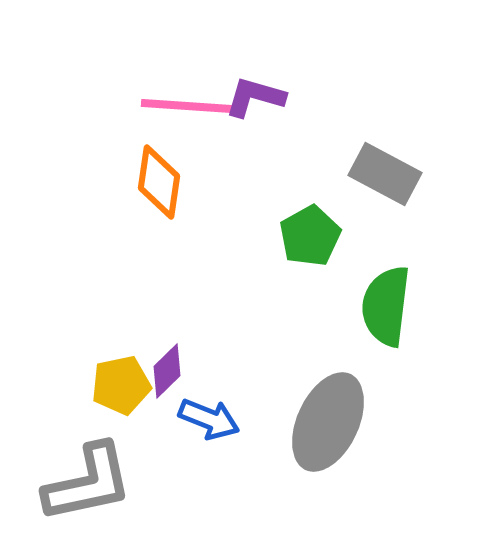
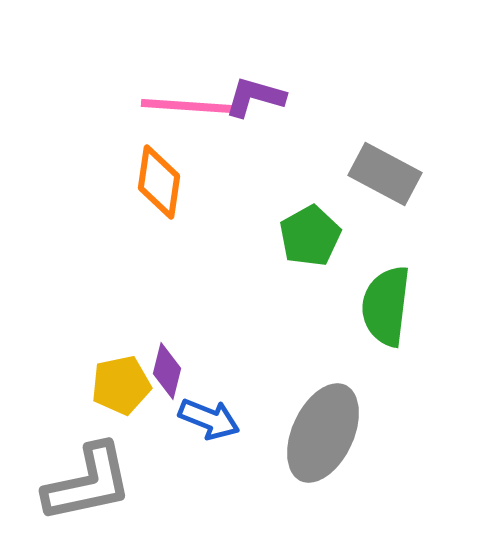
purple diamond: rotated 32 degrees counterclockwise
gray ellipse: moved 5 px left, 11 px down
